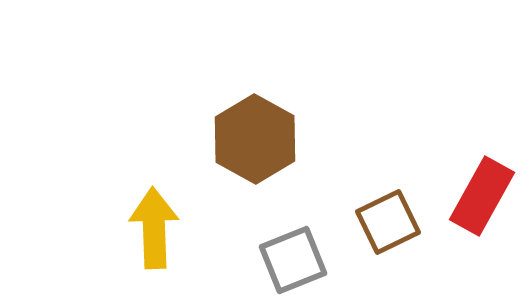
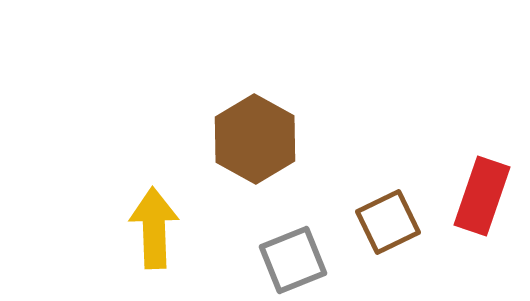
red rectangle: rotated 10 degrees counterclockwise
